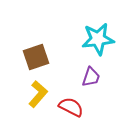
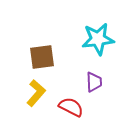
brown square: moved 6 px right; rotated 12 degrees clockwise
purple trapezoid: moved 3 px right, 5 px down; rotated 20 degrees counterclockwise
yellow L-shape: moved 2 px left, 1 px up
